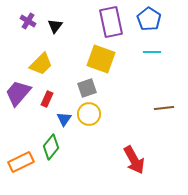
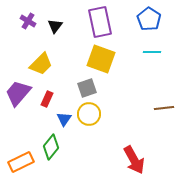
purple rectangle: moved 11 px left
